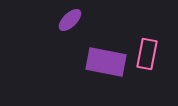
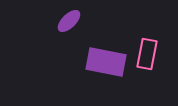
purple ellipse: moved 1 px left, 1 px down
